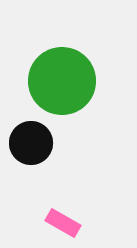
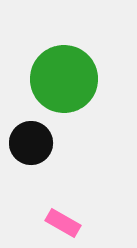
green circle: moved 2 px right, 2 px up
